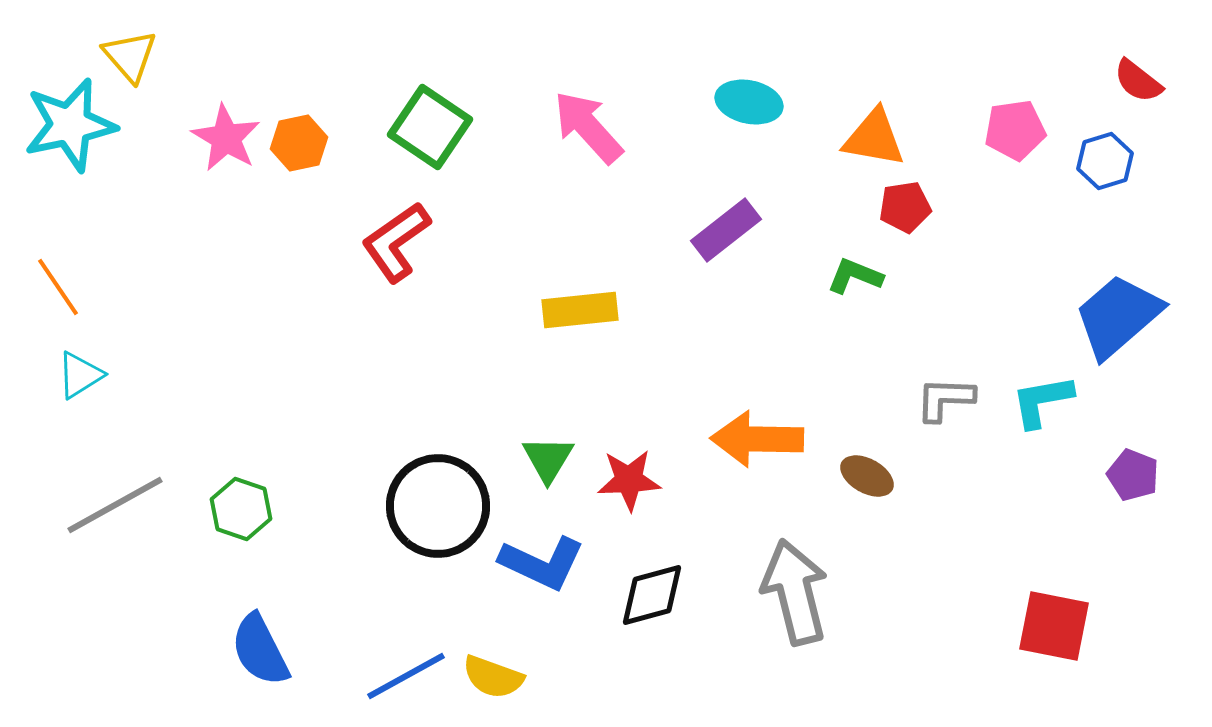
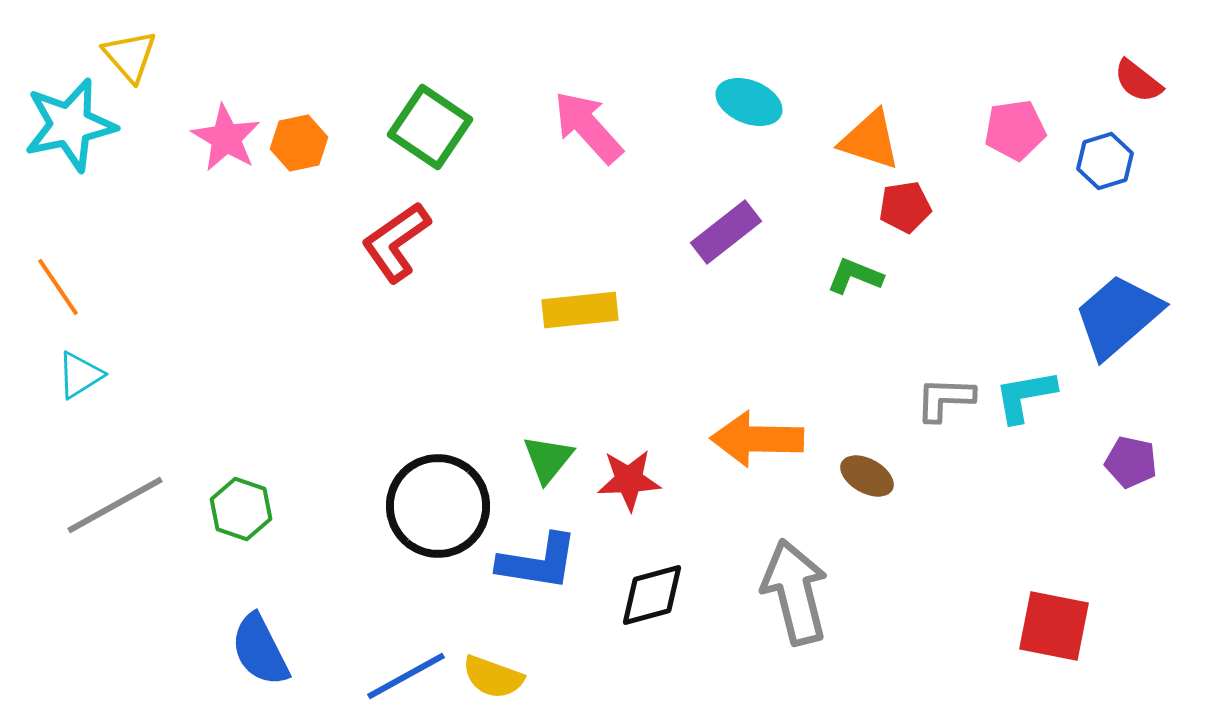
cyan ellipse: rotated 10 degrees clockwise
orange triangle: moved 4 px left, 2 px down; rotated 8 degrees clockwise
purple rectangle: moved 2 px down
cyan L-shape: moved 17 px left, 5 px up
green triangle: rotated 8 degrees clockwise
purple pentagon: moved 2 px left, 13 px up; rotated 9 degrees counterclockwise
blue L-shape: moved 4 px left, 1 px up; rotated 16 degrees counterclockwise
